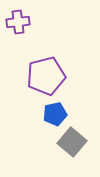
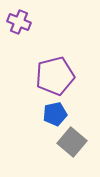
purple cross: moved 1 px right; rotated 30 degrees clockwise
purple pentagon: moved 9 px right
